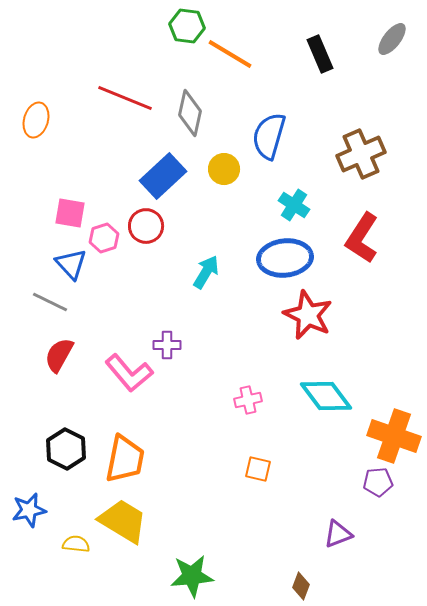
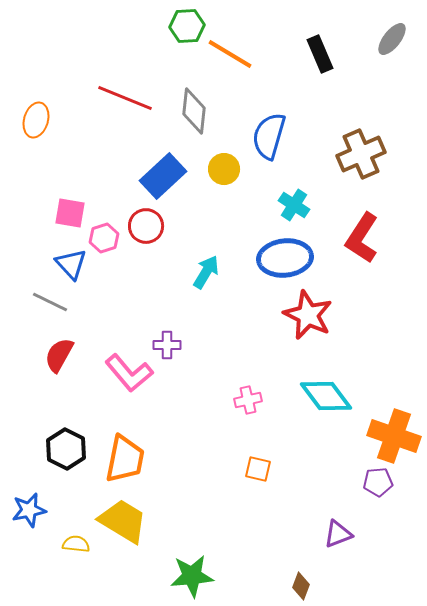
green hexagon: rotated 12 degrees counterclockwise
gray diamond: moved 4 px right, 2 px up; rotated 6 degrees counterclockwise
